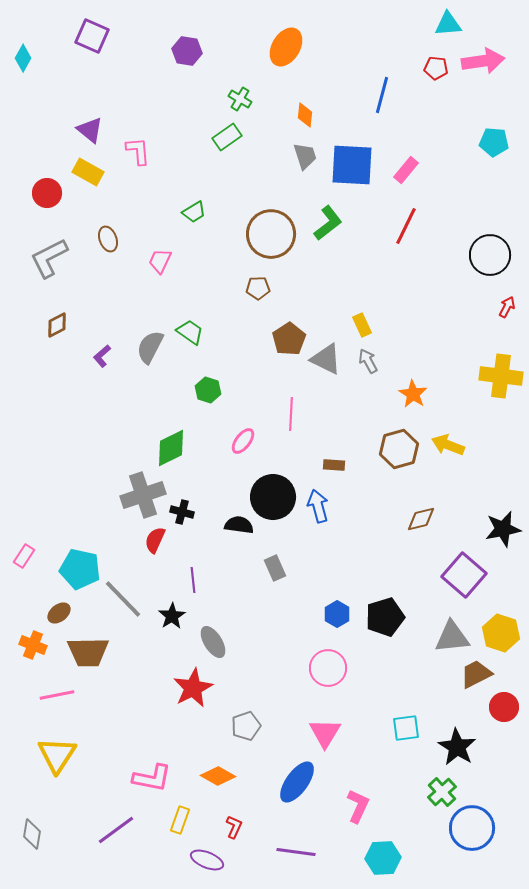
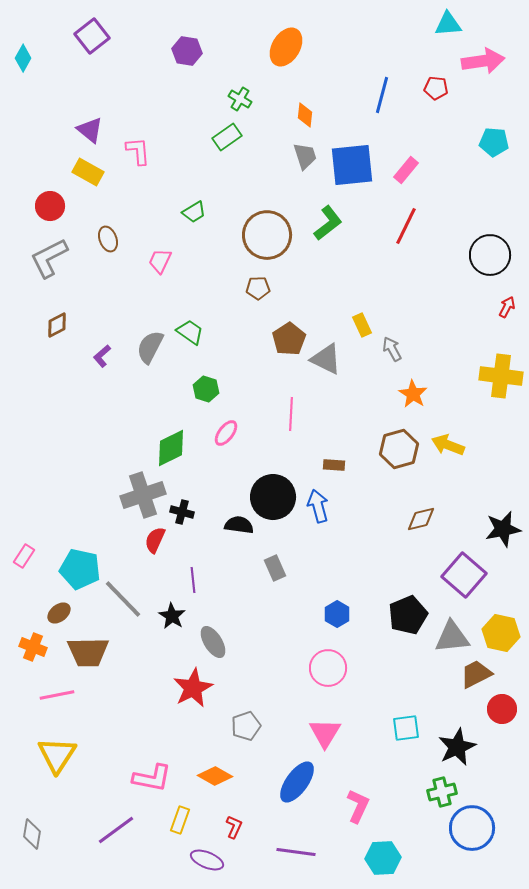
purple square at (92, 36): rotated 28 degrees clockwise
red pentagon at (436, 68): moved 20 px down
blue square at (352, 165): rotated 9 degrees counterclockwise
red circle at (47, 193): moved 3 px right, 13 px down
brown circle at (271, 234): moved 4 px left, 1 px down
gray arrow at (368, 361): moved 24 px right, 12 px up
green hexagon at (208, 390): moved 2 px left, 1 px up
pink ellipse at (243, 441): moved 17 px left, 8 px up
black star at (172, 616): rotated 8 degrees counterclockwise
black pentagon at (385, 617): moved 23 px right, 2 px up; rotated 6 degrees counterclockwise
yellow hexagon at (501, 633): rotated 6 degrees counterclockwise
orange cross at (33, 645): moved 2 px down
red circle at (504, 707): moved 2 px left, 2 px down
black star at (457, 747): rotated 15 degrees clockwise
orange diamond at (218, 776): moved 3 px left
green cross at (442, 792): rotated 28 degrees clockwise
